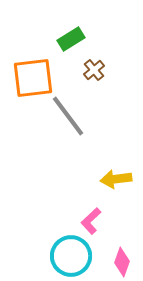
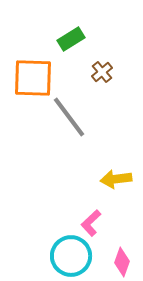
brown cross: moved 8 px right, 2 px down
orange square: rotated 9 degrees clockwise
gray line: moved 1 px right, 1 px down
pink L-shape: moved 2 px down
